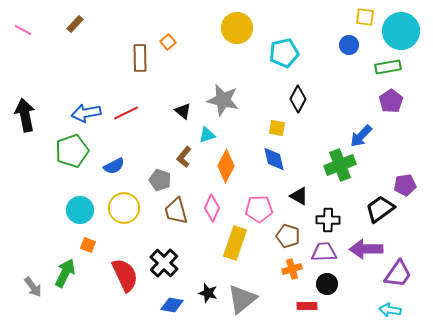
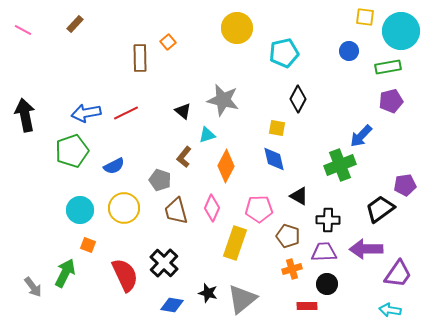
blue circle at (349, 45): moved 6 px down
purple pentagon at (391, 101): rotated 20 degrees clockwise
